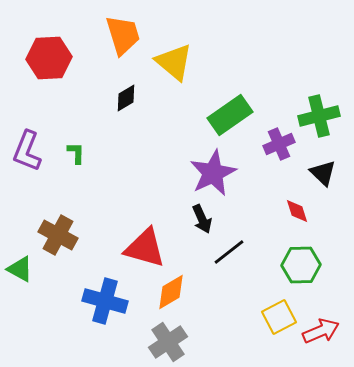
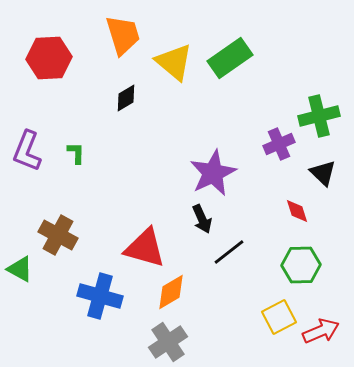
green rectangle: moved 57 px up
blue cross: moved 5 px left, 5 px up
